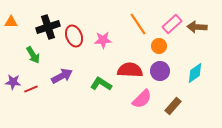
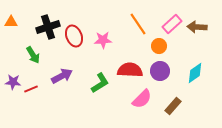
green L-shape: moved 1 px left, 1 px up; rotated 115 degrees clockwise
